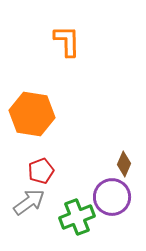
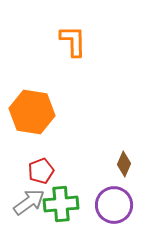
orange L-shape: moved 6 px right
orange hexagon: moved 2 px up
purple circle: moved 2 px right, 8 px down
green cross: moved 16 px left, 13 px up; rotated 16 degrees clockwise
